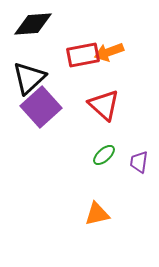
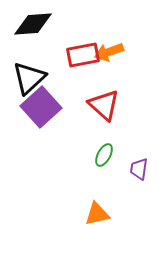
green ellipse: rotated 20 degrees counterclockwise
purple trapezoid: moved 7 px down
